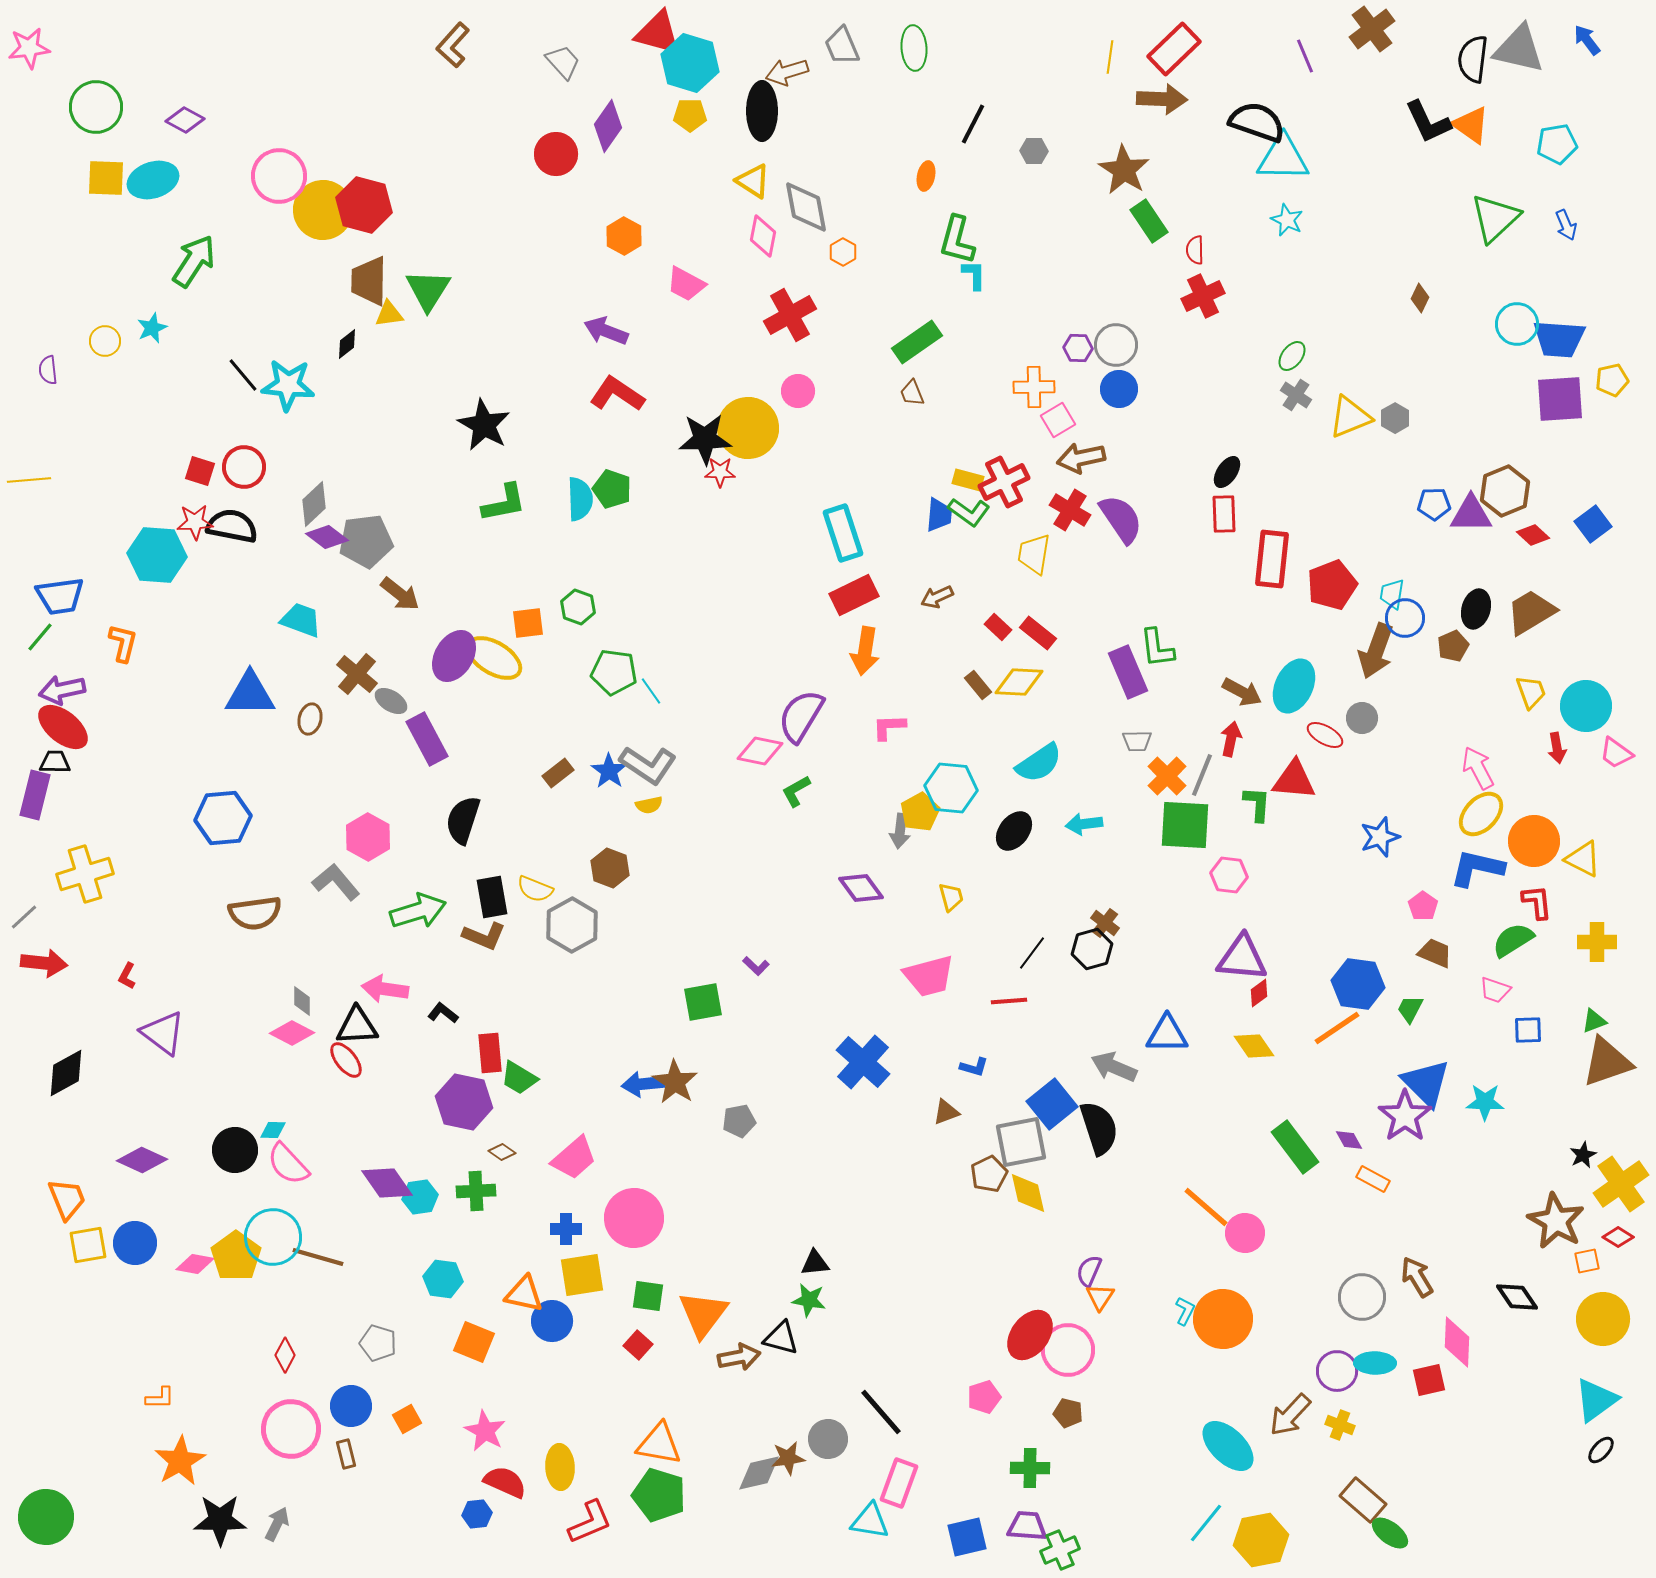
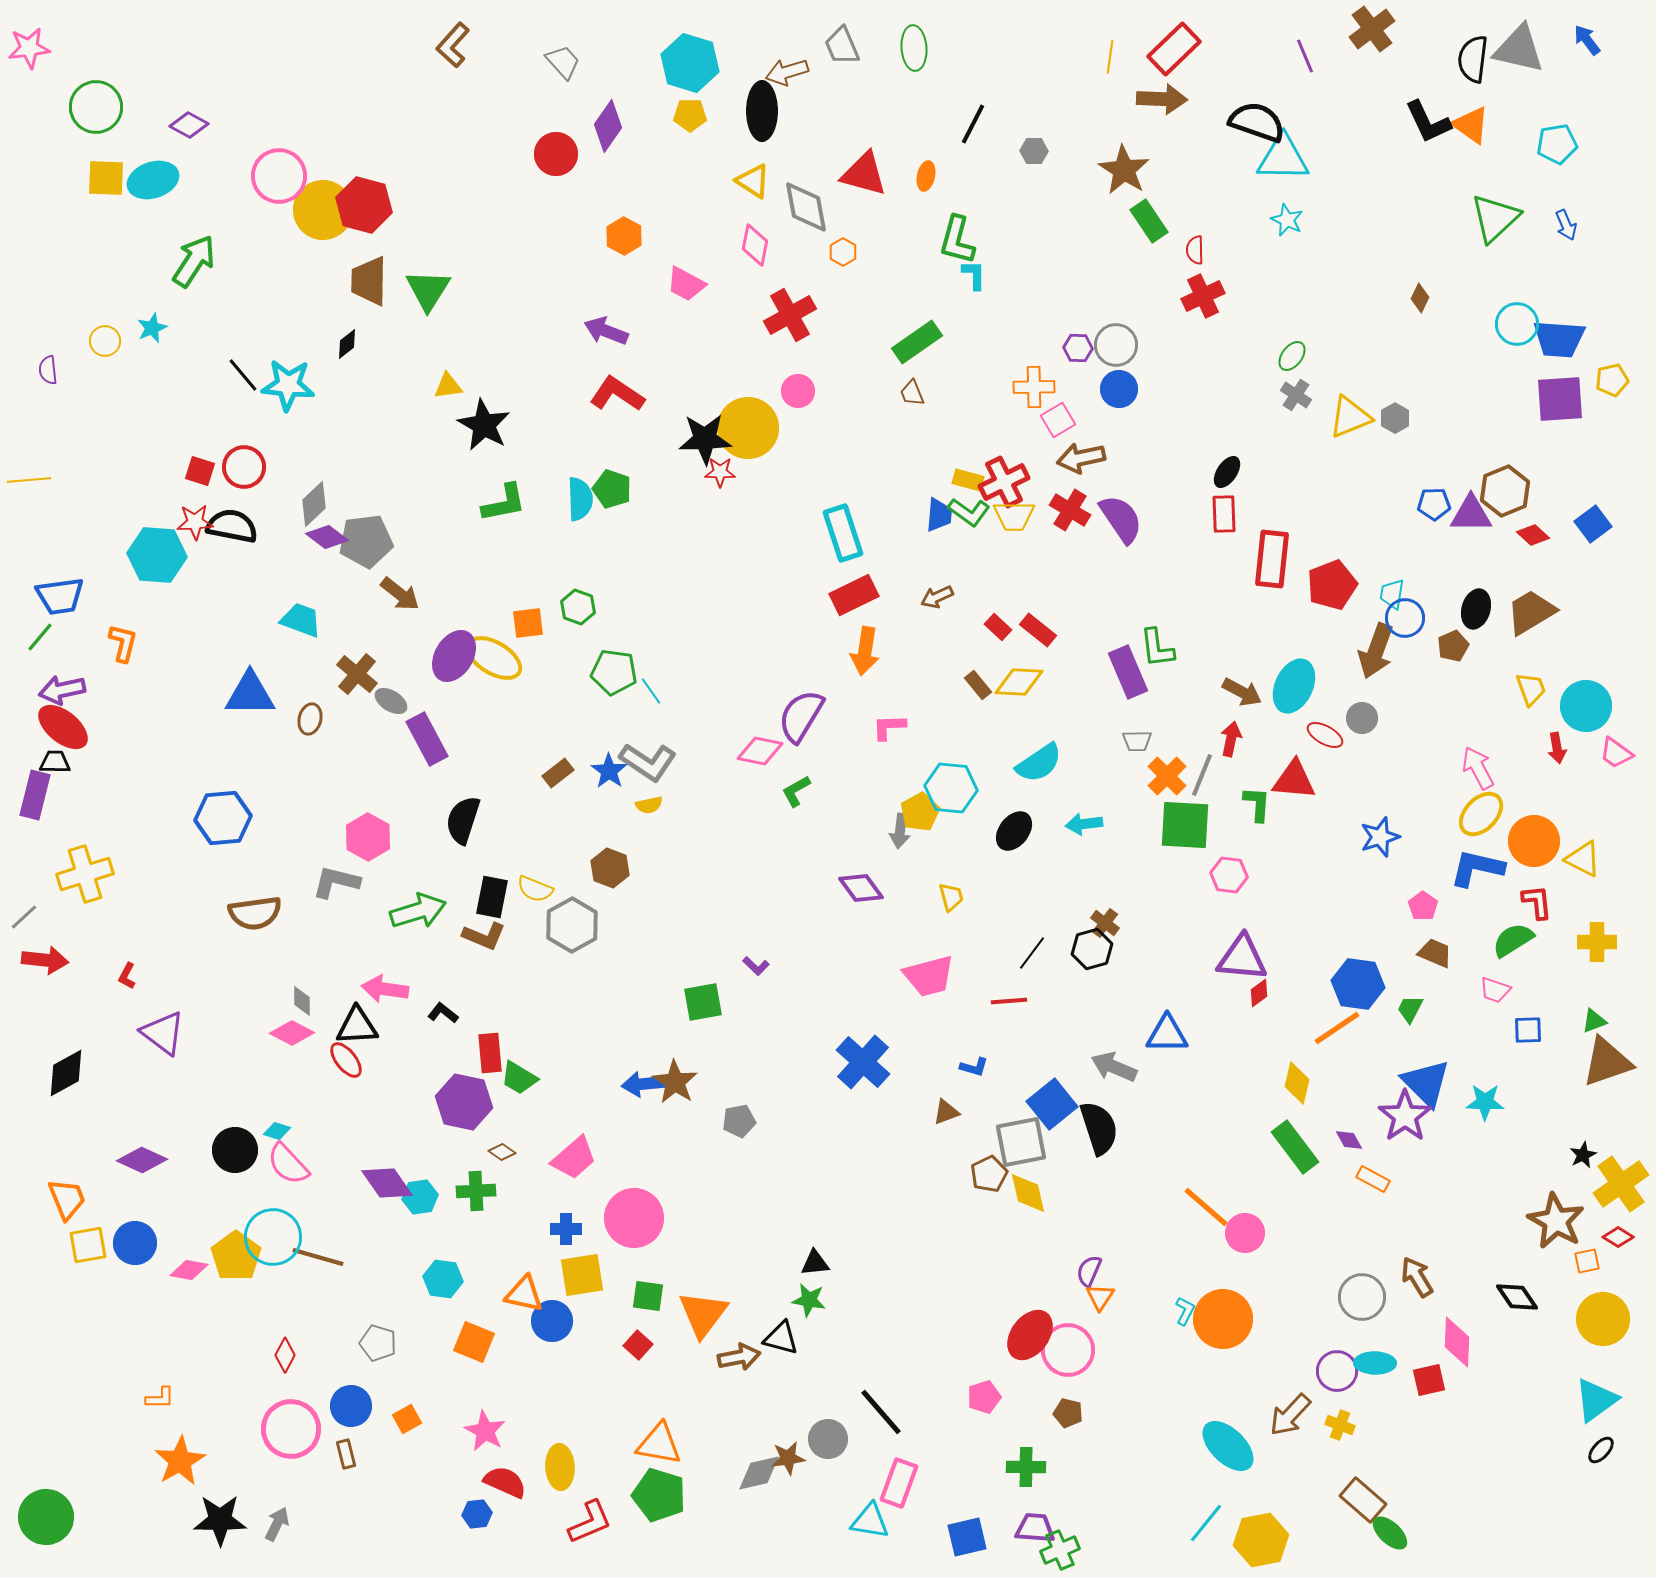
red triangle at (658, 33): moved 206 px right, 141 px down
purple diamond at (185, 120): moved 4 px right, 5 px down
pink diamond at (763, 236): moved 8 px left, 9 px down
yellow triangle at (389, 314): moved 59 px right, 72 px down
yellow trapezoid at (1034, 554): moved 20 px left, 38 px up; rotated 99 degrees counterclockwise
red rectangle at (1038, 633): moved 3 px up
yellow trapezoid at (1531, 692): moved 3 px up
gray L-shape at (648, 765): moved 3 px up
gray L-shape at (336, 882): rotated 36 degrees counterclockwise
black rectangle at (492, 897): rotated 21 degrees clockwise
red arrow at (44, 963): moved 1 px right, 3 px up
yellow diamond at (1254, 1046): moved 43 px right, 37 px down; rotated 48 degrees clockwise
cyan diamond at (273, 1130): moved 4 px right, 1 px down; rotated 16 degrees clockwise
pink diamond at (195, 1264): moved 6 px left, 6 px down
green cross at (1030, 1468): moved 4 px left, 1 px up
purple trapezoid at (1027, 1526): moved 8 px right, 2 px down
green ellipse at (1390, 1533): rotated 6 degrees clockwise
